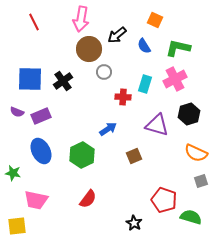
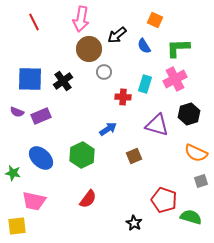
green L-shape: rotated 15 degrees counterclockwise
blue ellipse: moved 7 px down; rotated 20 degrees counterclockwise
pink trapezoid: moved 2 px left, 1 px down
